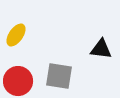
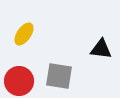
yellow ellipse: moved 8 px right, 1 px up
red circle: moved 1 px right
